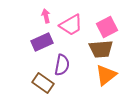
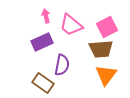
pink trapezoid: rotated 70 degrees clockwise
orange triangle: rotated 15 degrees counterclockwise
